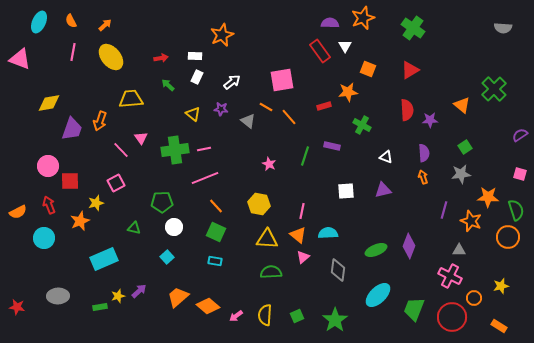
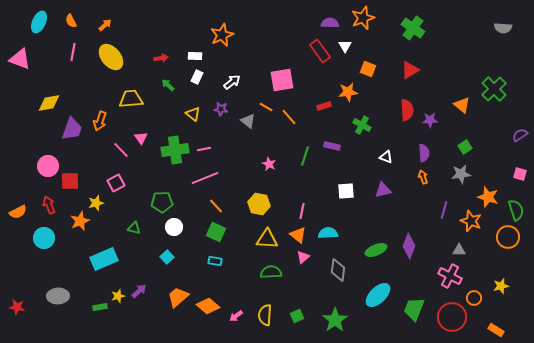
orange star at (488, 197): rotated 15 degrees clockwise
orange rectangle at (499, 326): moved 3 px left, 4 px down
